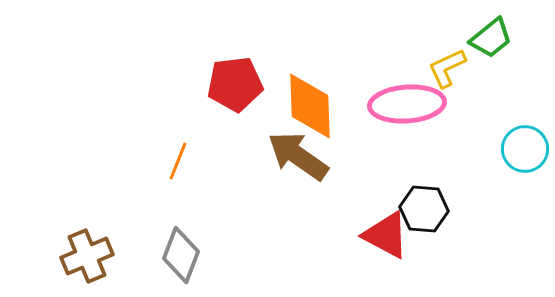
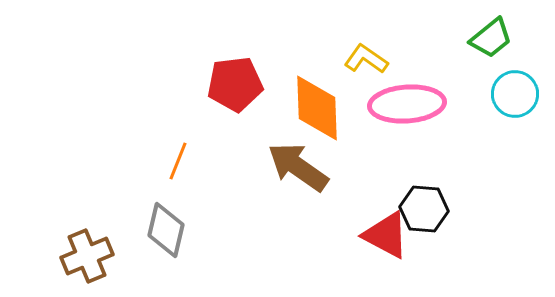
yellow L-shape: moved 81 px left, 9 px up; rotated 60 degrees clockwise
orange diamond: moved 7 px right, 2 px down
cyan circle: moved 10 px left, 55 px up
brown arrow: moved 11 px down
gray diamond: moved 15 px left, 25 px up; rotated 8 degrees counterclockwise
